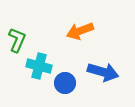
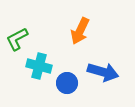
orange arrow: rotated 44 degrees counterclockwise
green L-shape: moved 1 px up; rotated 140 degrees counterclockwise
blue circle: moved 2 px right
